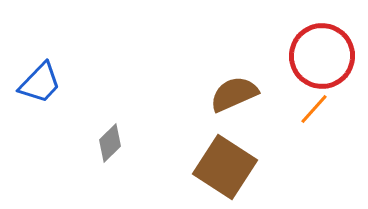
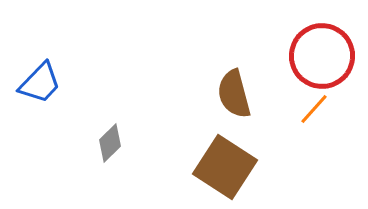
brown semicircle: rotated 81 degrees counterclockwise
